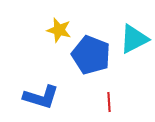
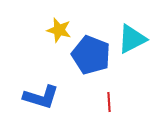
cyan triangle: moved 2 px left
